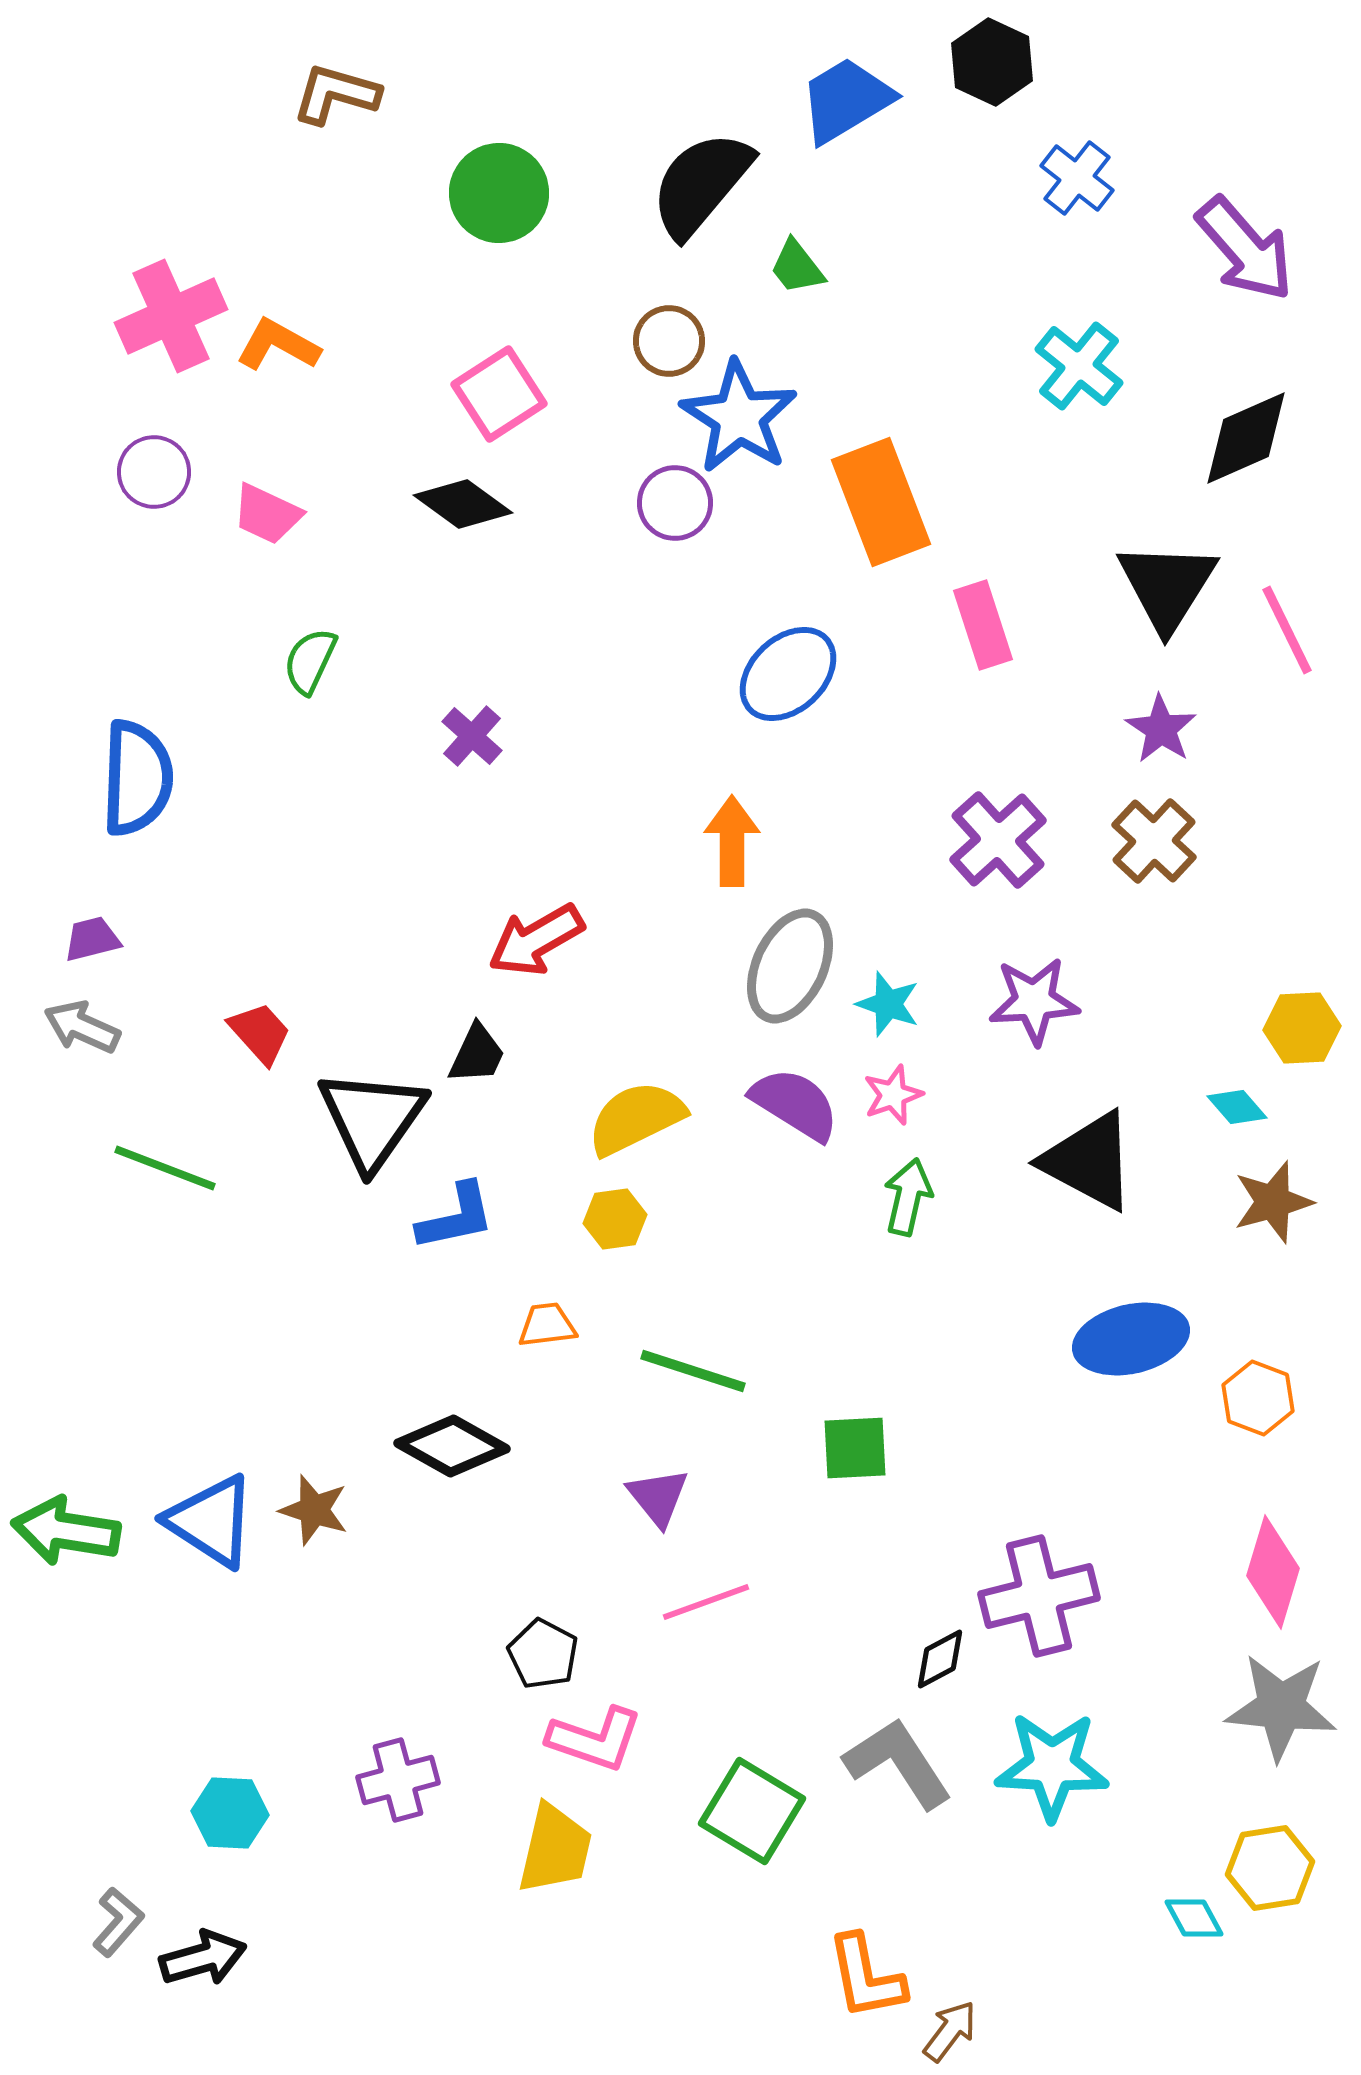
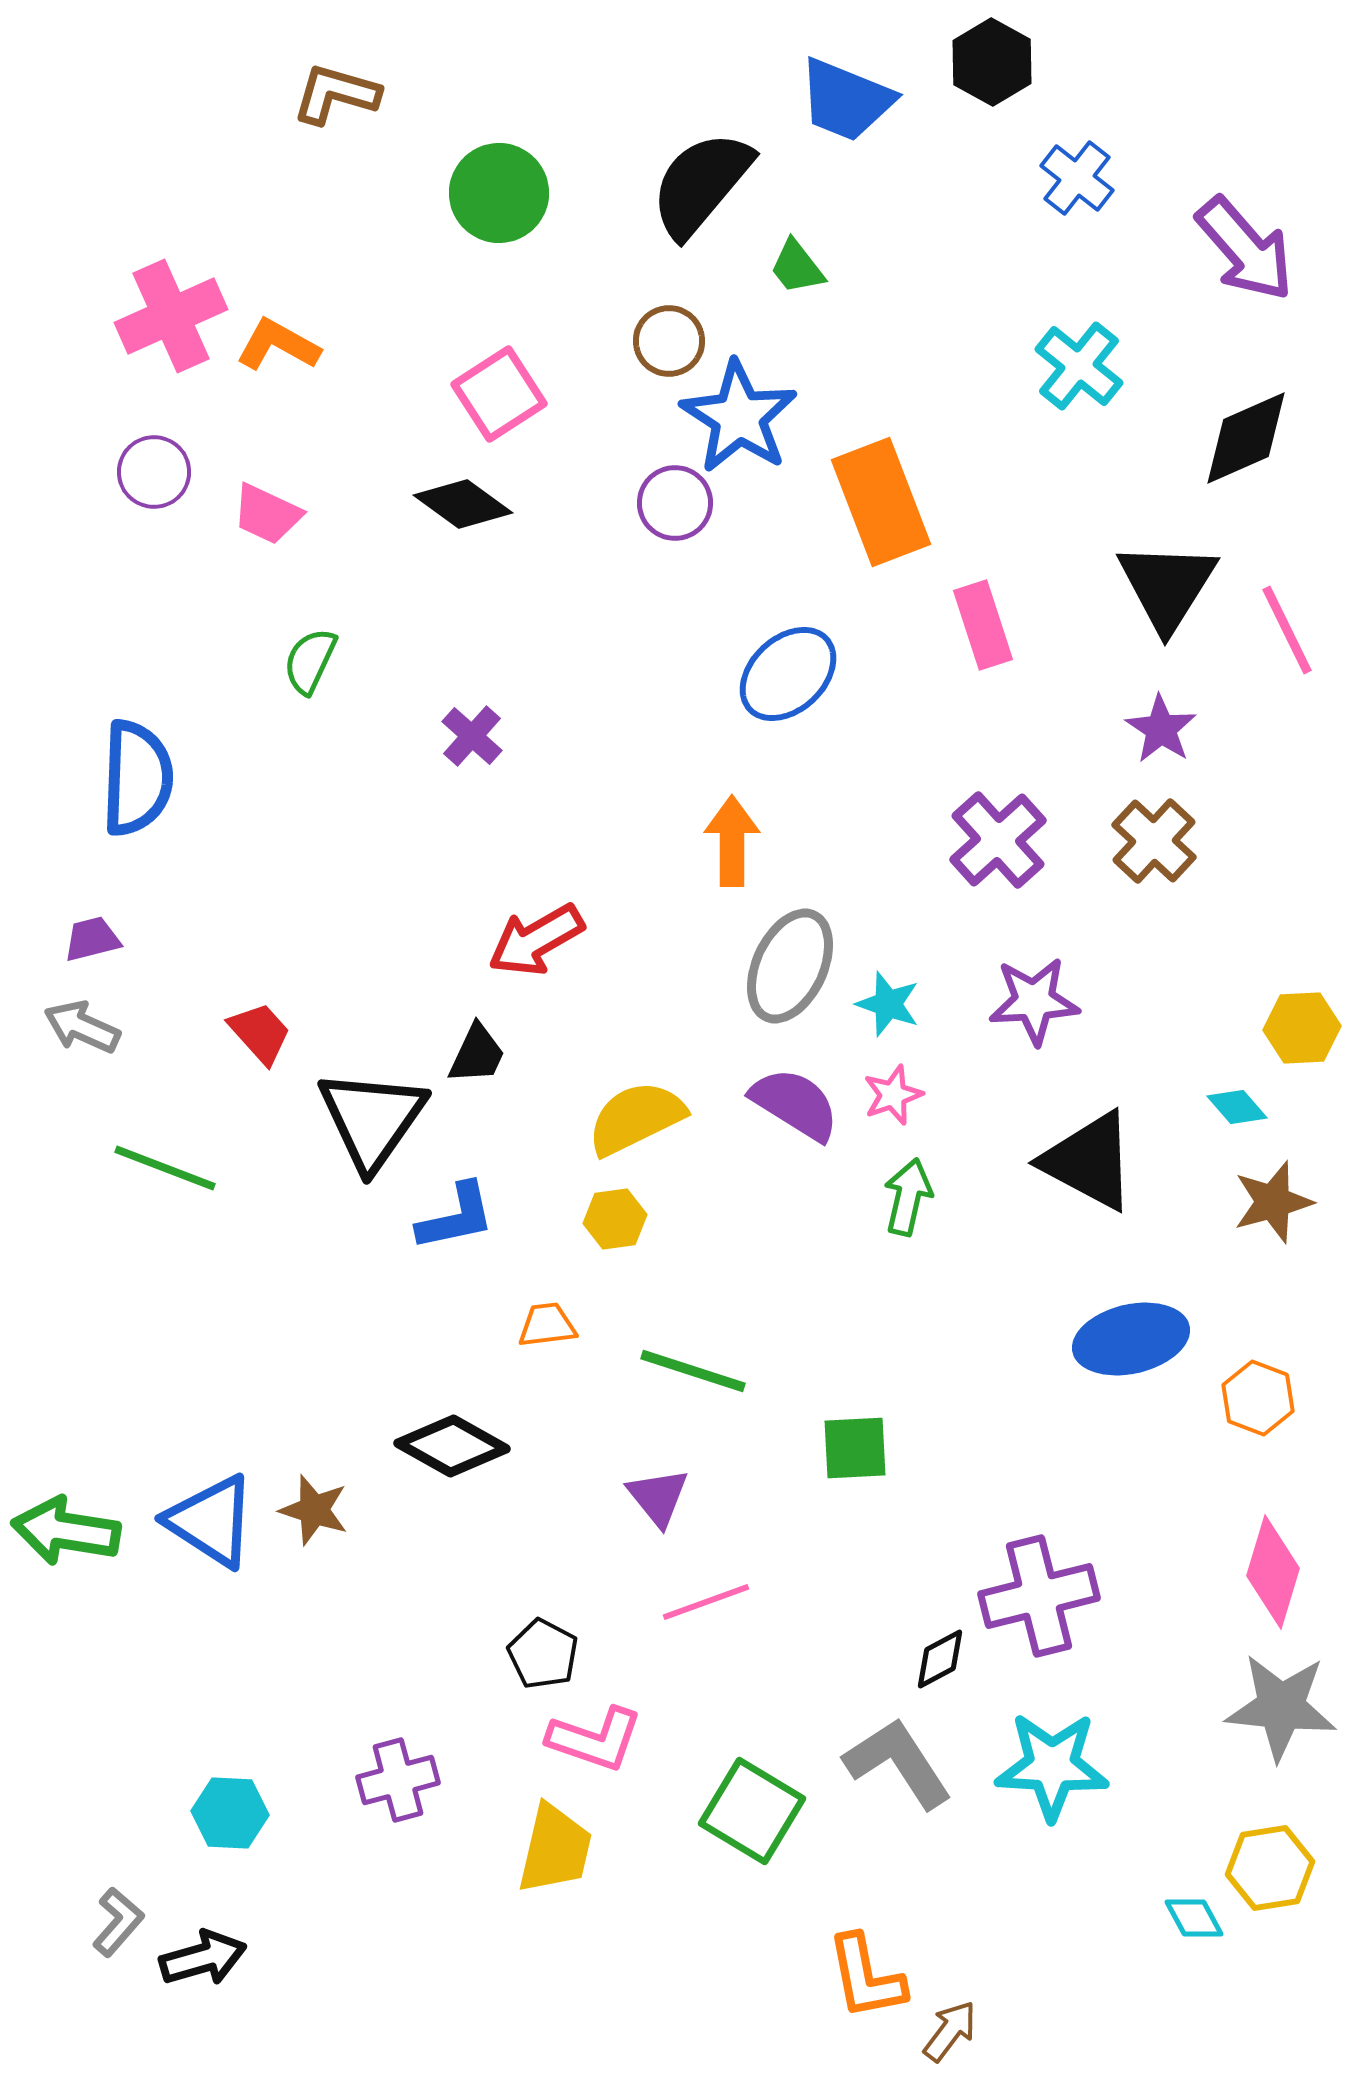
black hexagon at (992, 62): rotated 4 degrees clockwise
blue trapezoid at (846, 100): rotated 127 degrees counterclockwise
